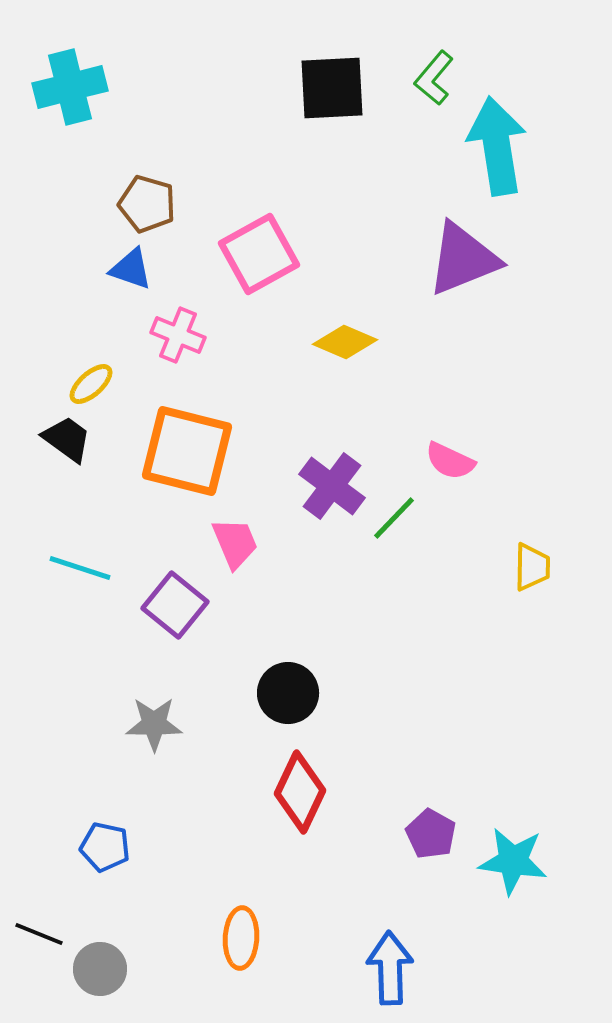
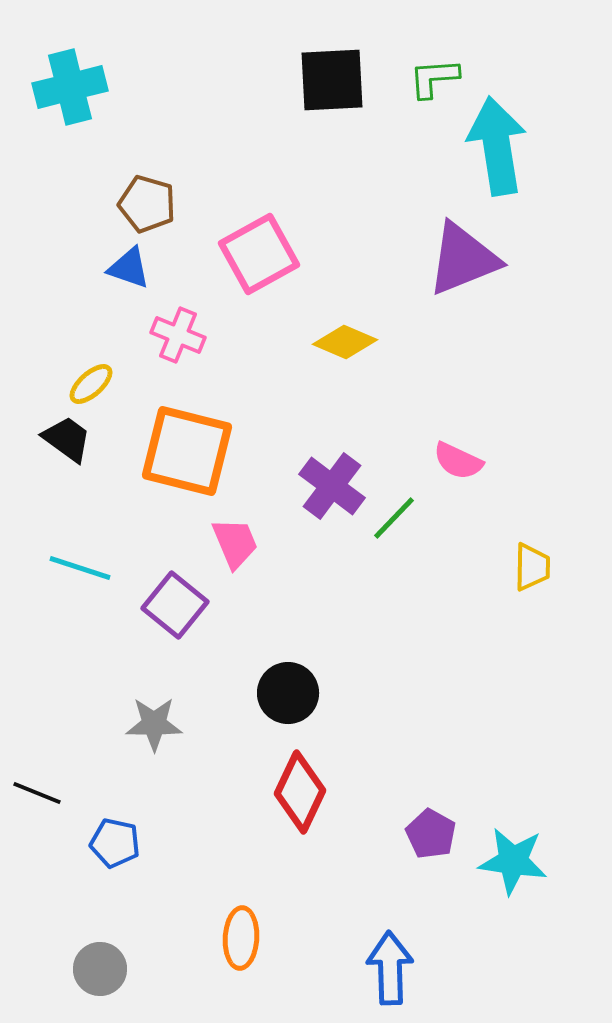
green L-shape: rotated 46 degrees clockwise
black square: moved 8 px up
blue triangle: moved 2 px left, 1 px up
pink semicircle: moved 8 px right
blue pentagon: moved 10 px right, 4 px up
black line: moved 2 px left, 141 px up
